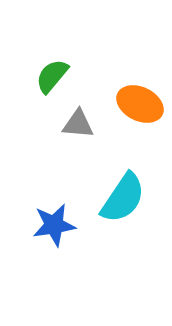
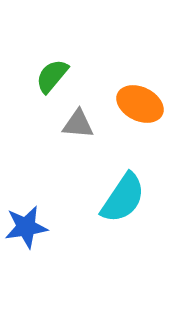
blue star: moved 28 px left, 2 px down
